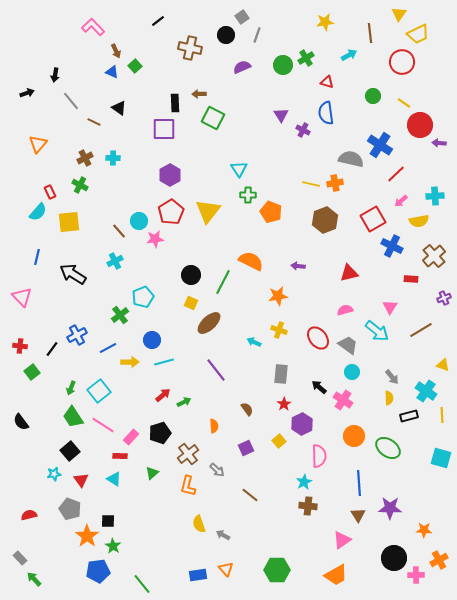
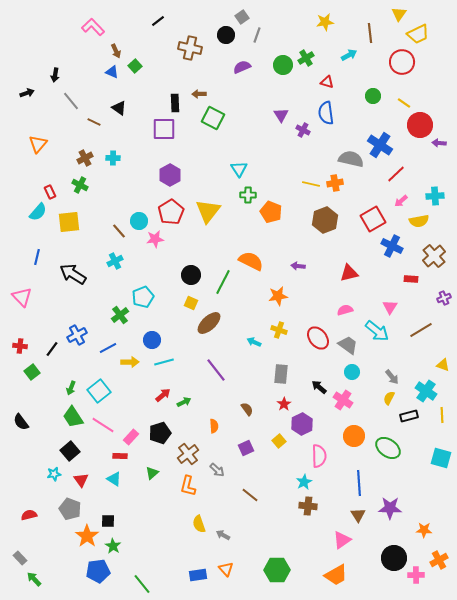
yellow semicircle at (389, 398): rotated 152 degrees counterclockwise
